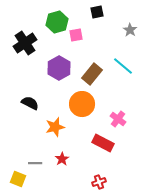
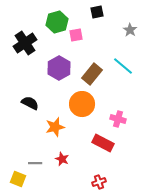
pink cross: rotated 21 degrees counterclockwise
red star: rotated 16 degrees counterclockwise
